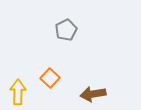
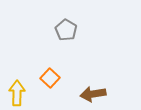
gray pentagon: rotated 15 degrees counterclockwise
yellow arrow: moved 1 px left, 1 px down
